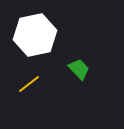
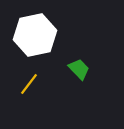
yellow line: rotated 15 degrees counterclockwise
